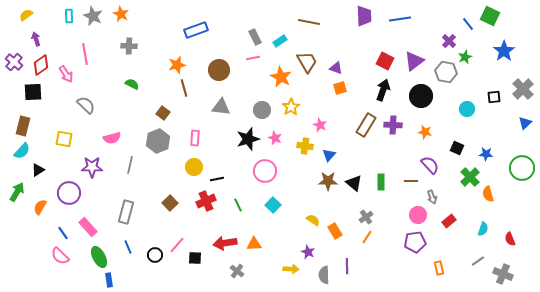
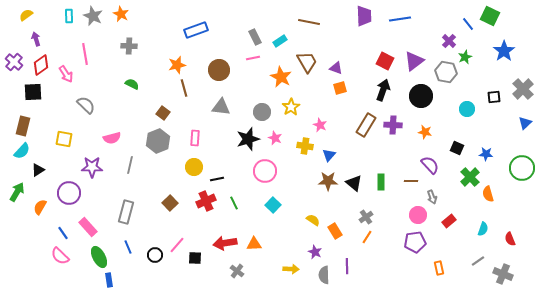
gray circle at (262, 110): moved 2 px down
green line at (238, 205): moved 4 px left, 2 px up
purple star at (308, 252): moved 7 px right
